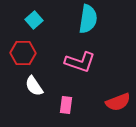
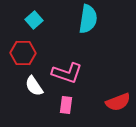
pink L-shape: moved 13 px left, 11 px down
